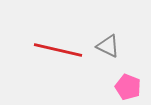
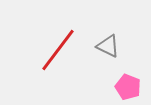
red line: rotated 66 degrees counterclockwise
